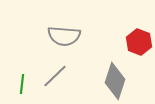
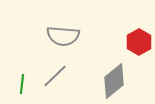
gray semicircle: moved 1 px left
red hexagon: rotated 10 degrees clockwise
gray diamond: moved 1 px left; rotated 33 degrees clockwise
